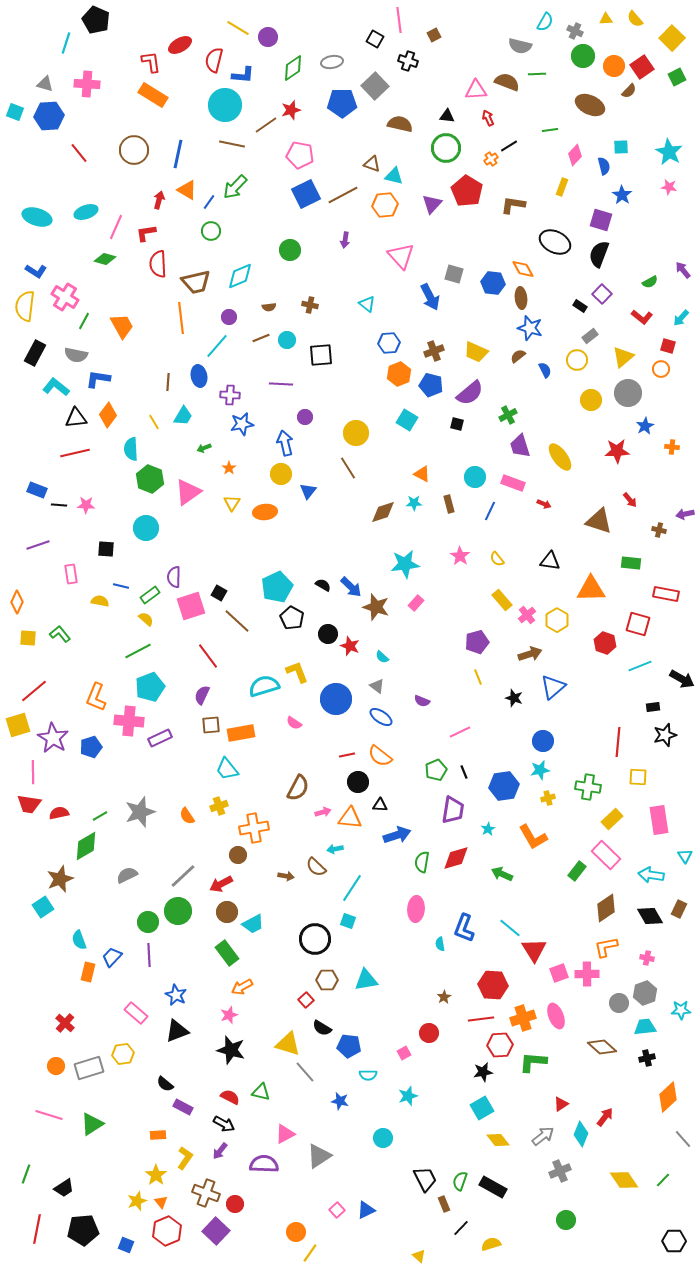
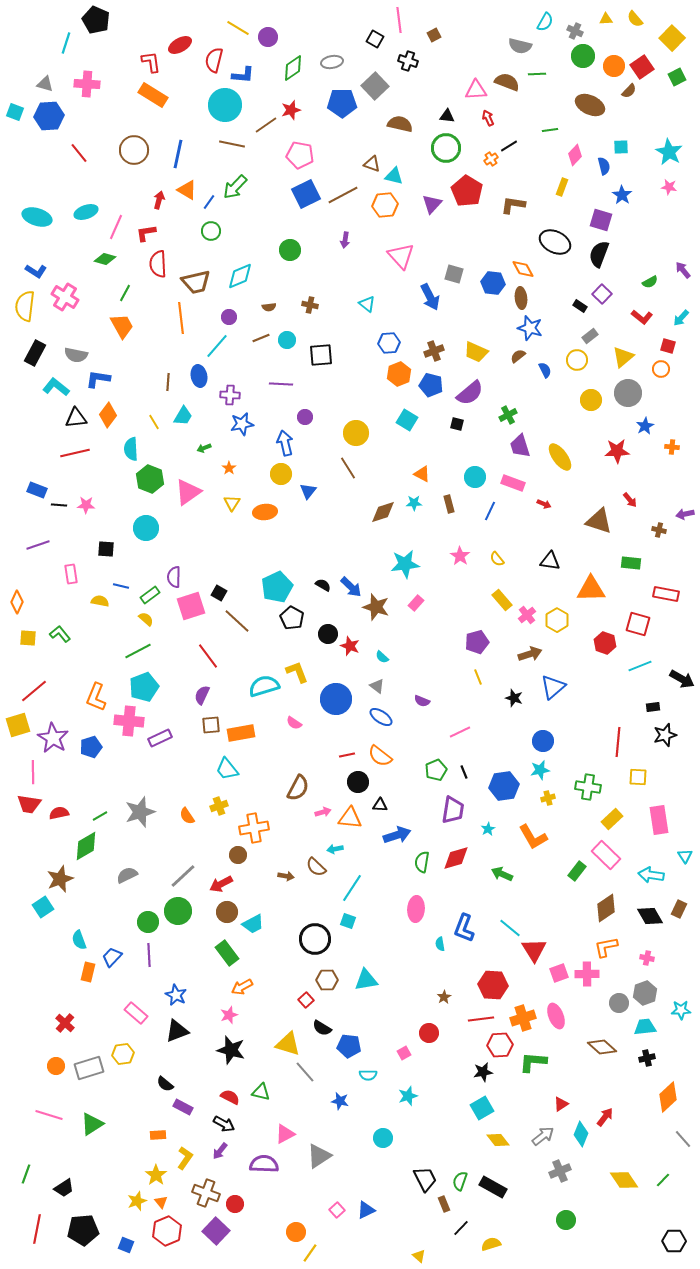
green line at (84, 321): moved 41 px right, 28 px up
cyan pentagon at (150, 687): moved 6 px left
